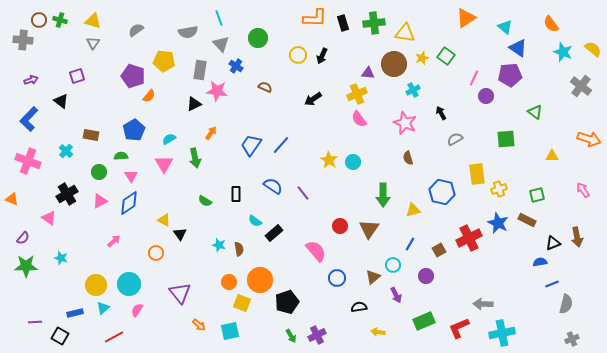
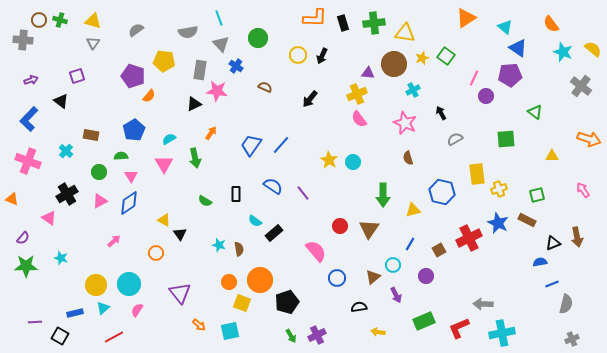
black arrow at (313, 99): moved 3 px left; rotated 18 degrees counterclockwise
